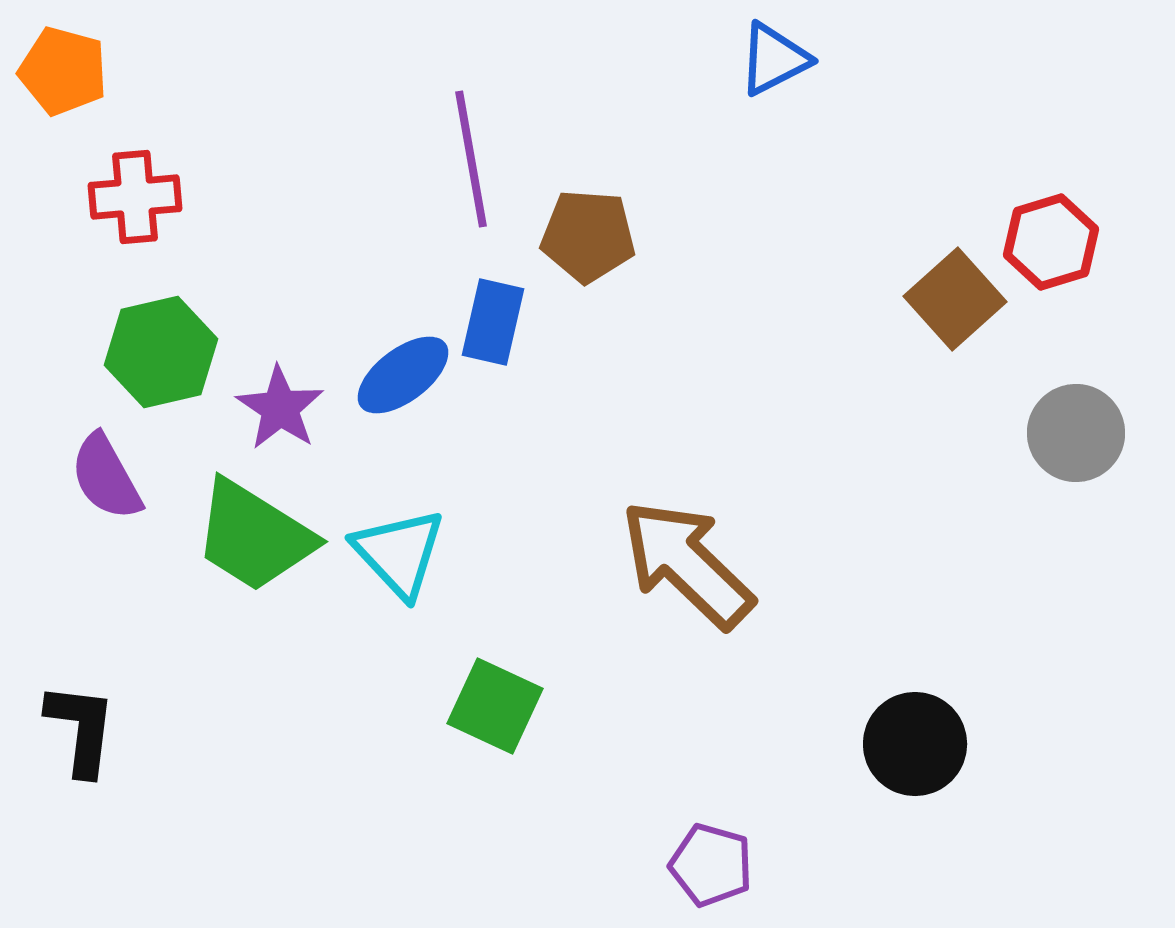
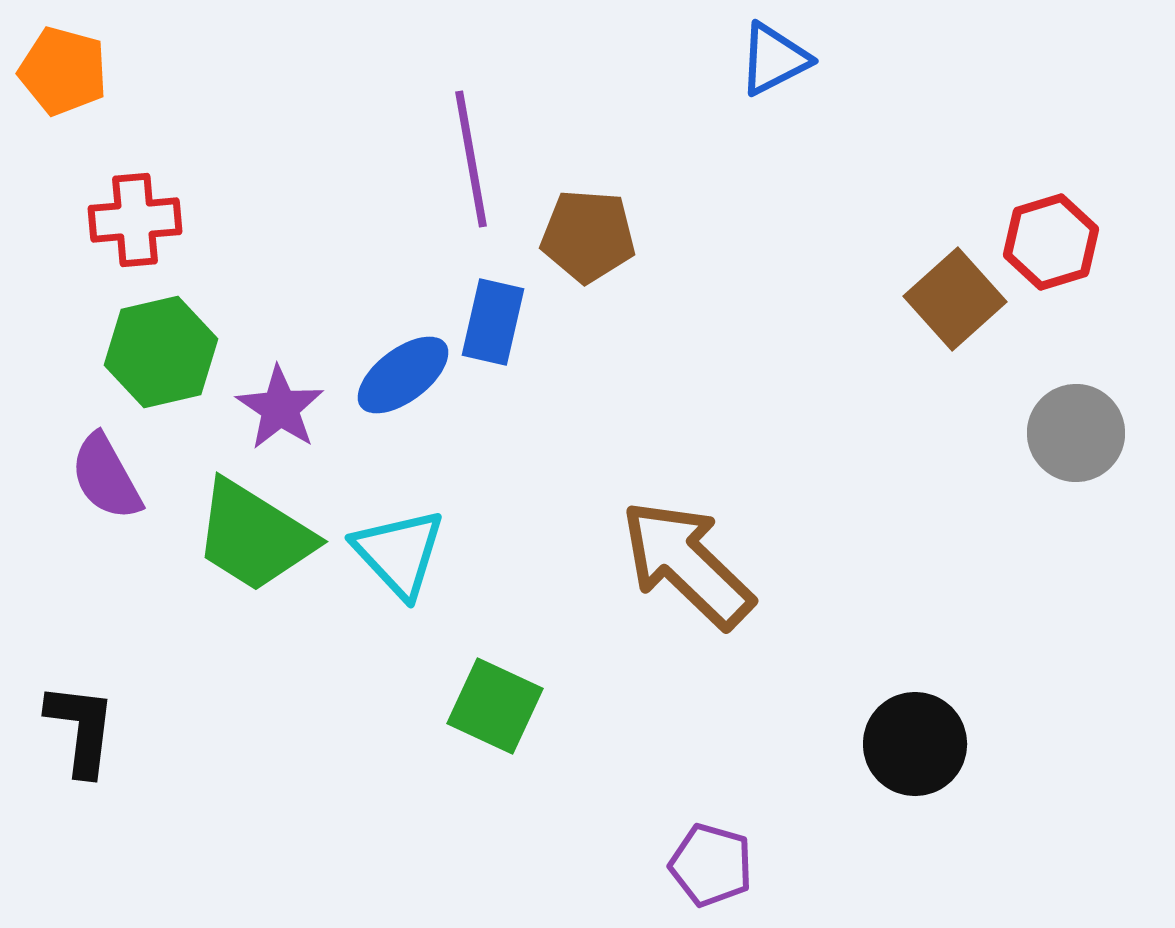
red cross: moved 23 px down
